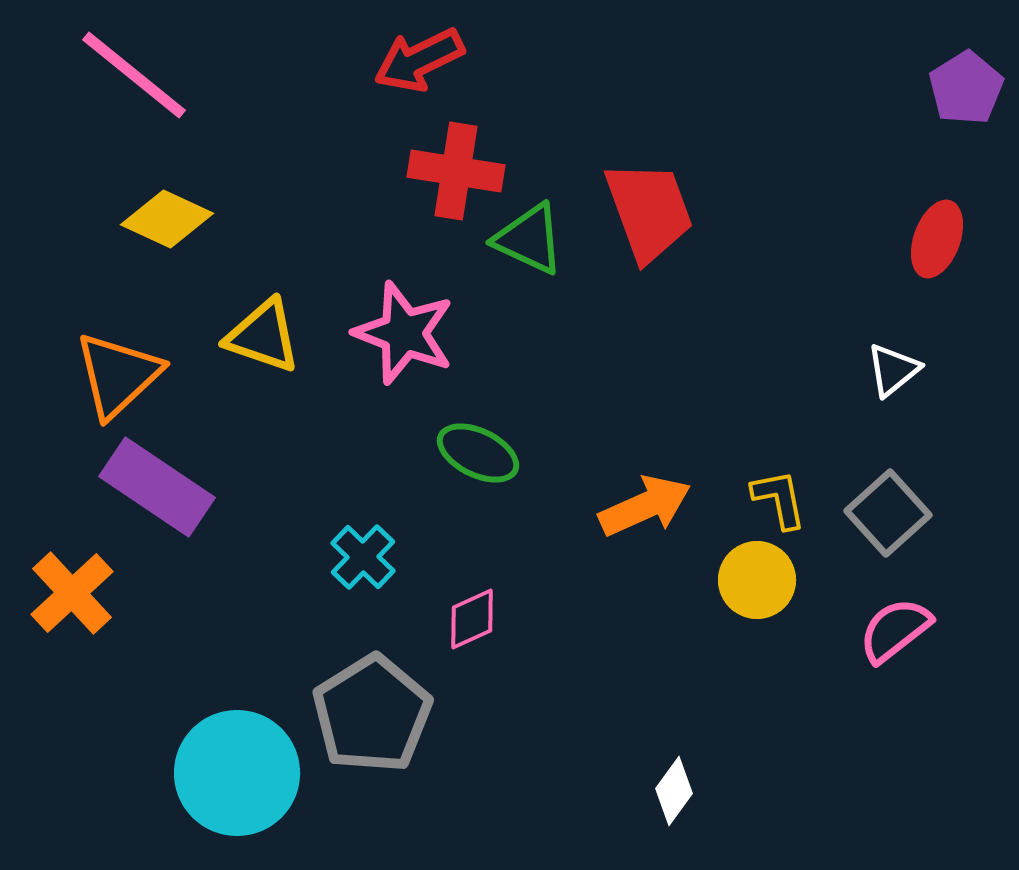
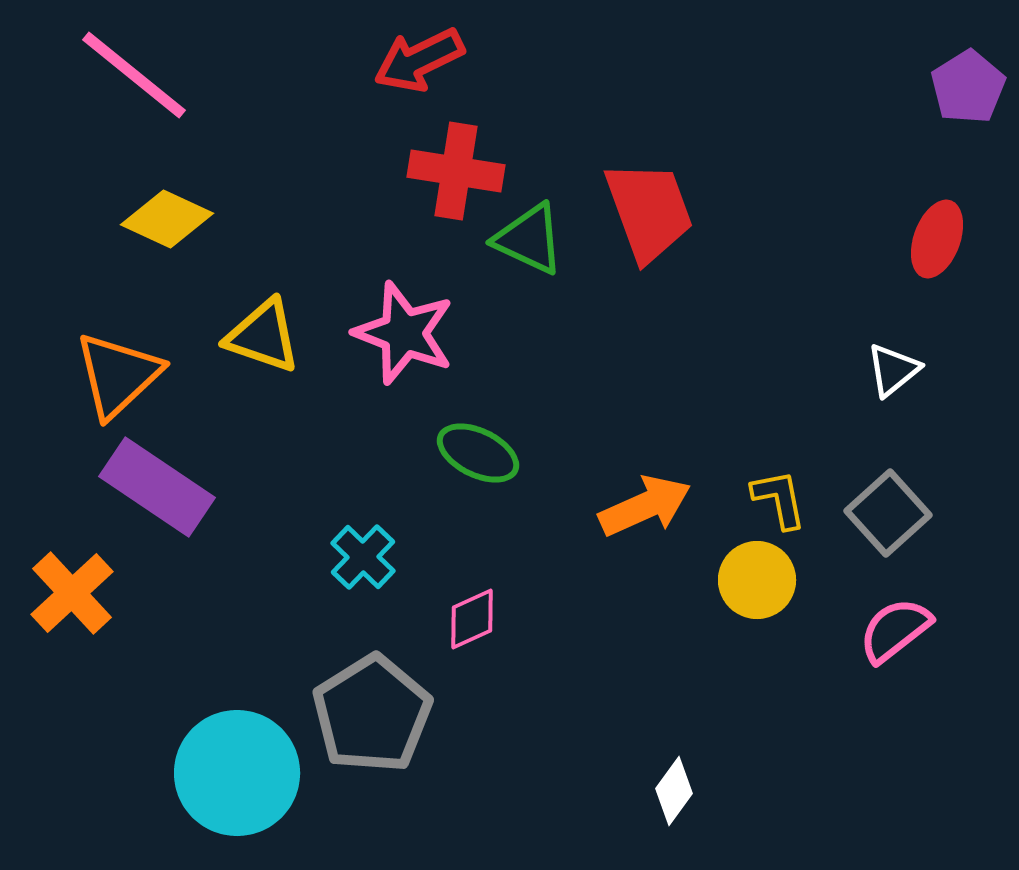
purple pentagon: moved 2 px right, 1 px up
